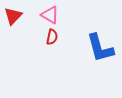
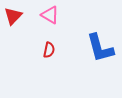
red semicircle: moved 3 px left, 13 px down
